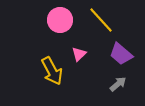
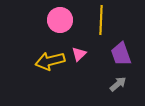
yellow line: rotated 44 degrees clockwise
purple trapezoid: rotated 30 degrees clockwise
yellow arrow: moved 2 px left, 10 px up; rotated 104 degrees clockwise
